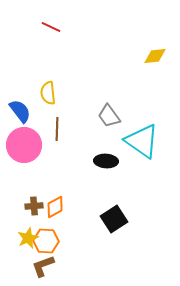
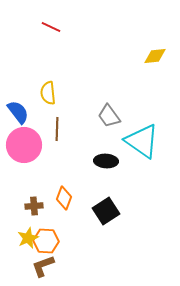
blue semicircle: moved 2 px left, 1 px down
orange diamond: moved 9 px right, 9 px up; rotated 40 degrees counterclockwise
black square: moved 8 px left, 8 px up
